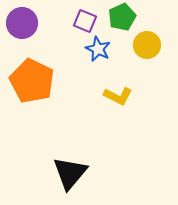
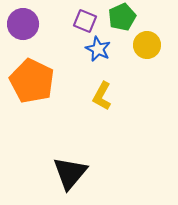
purple circle: moved 1 px right, 1 px down
yellow L-shape: moved 16 px left; rotated 92 degrees clockwise
